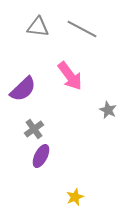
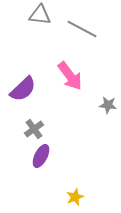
gray triangle: moved 2 px right, 12 px up
gray star: moved 5 px up; rotated 18 degrees counterclockwise
